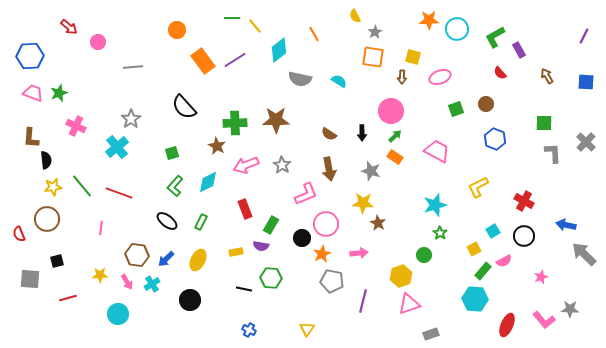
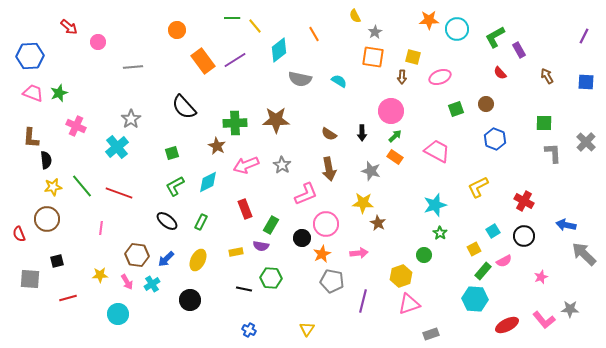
green L-shape at (175, 186): rotated 20 degrees clockwise
red ellipse at (507, 325): rotated 40 degrees clockwise
